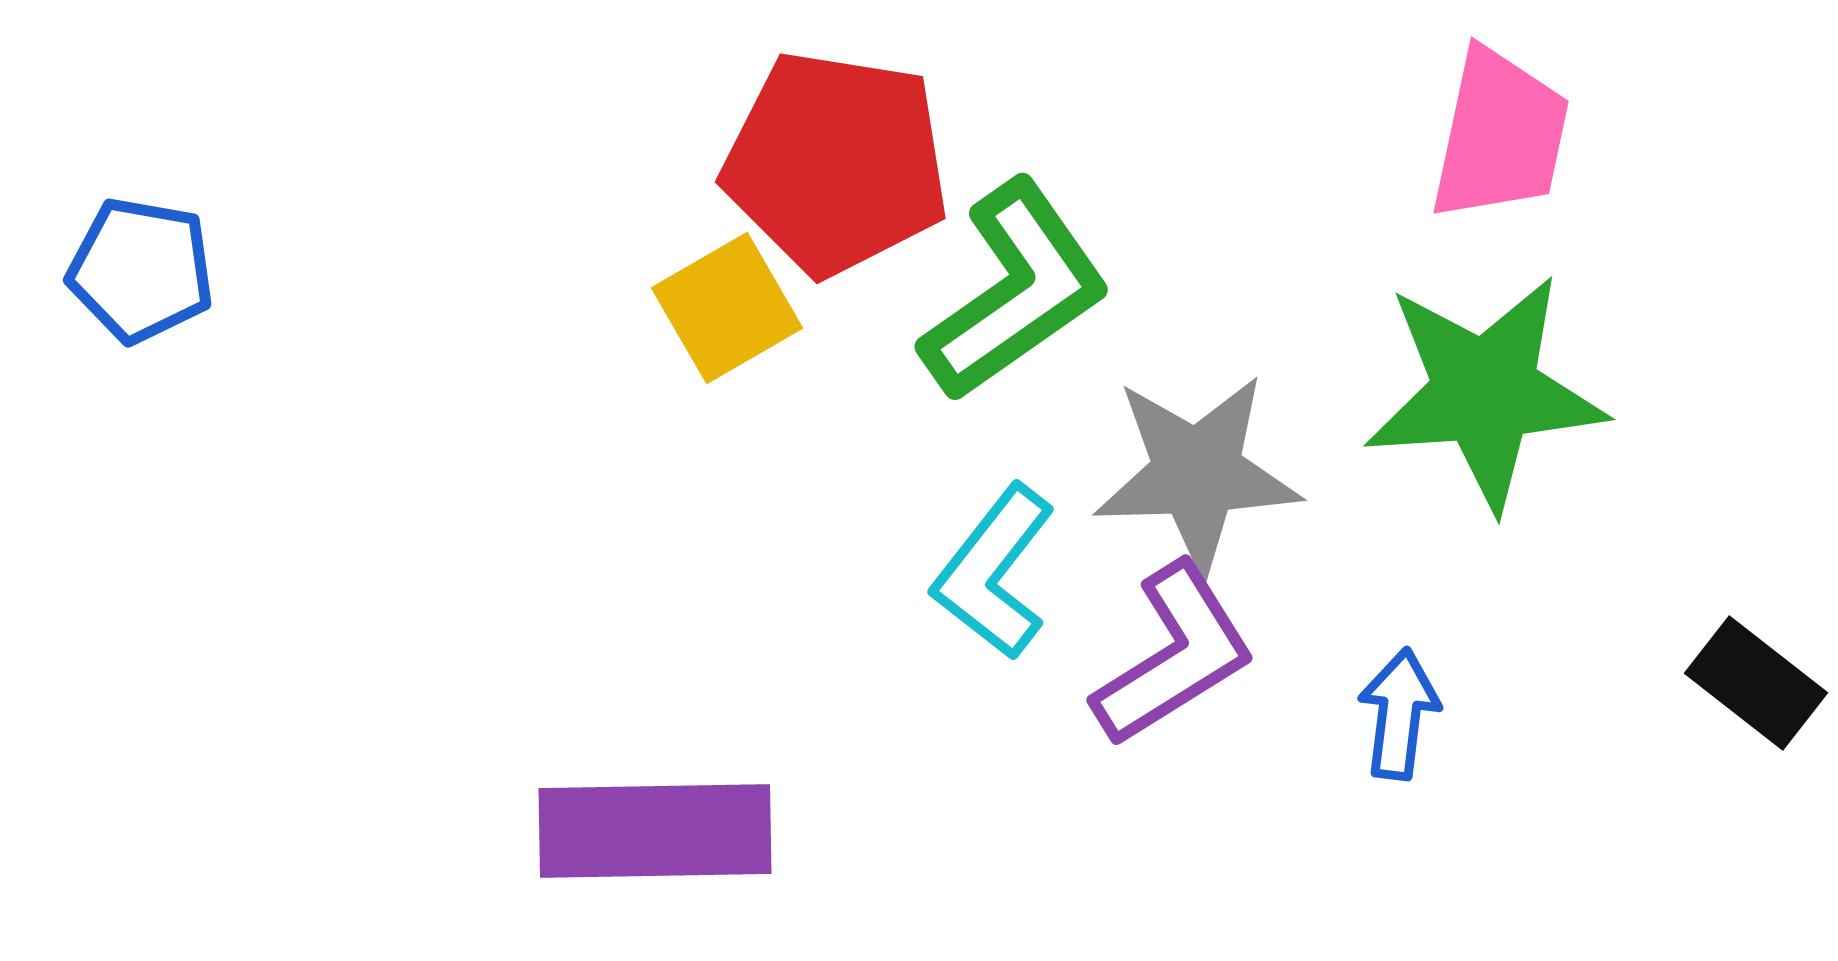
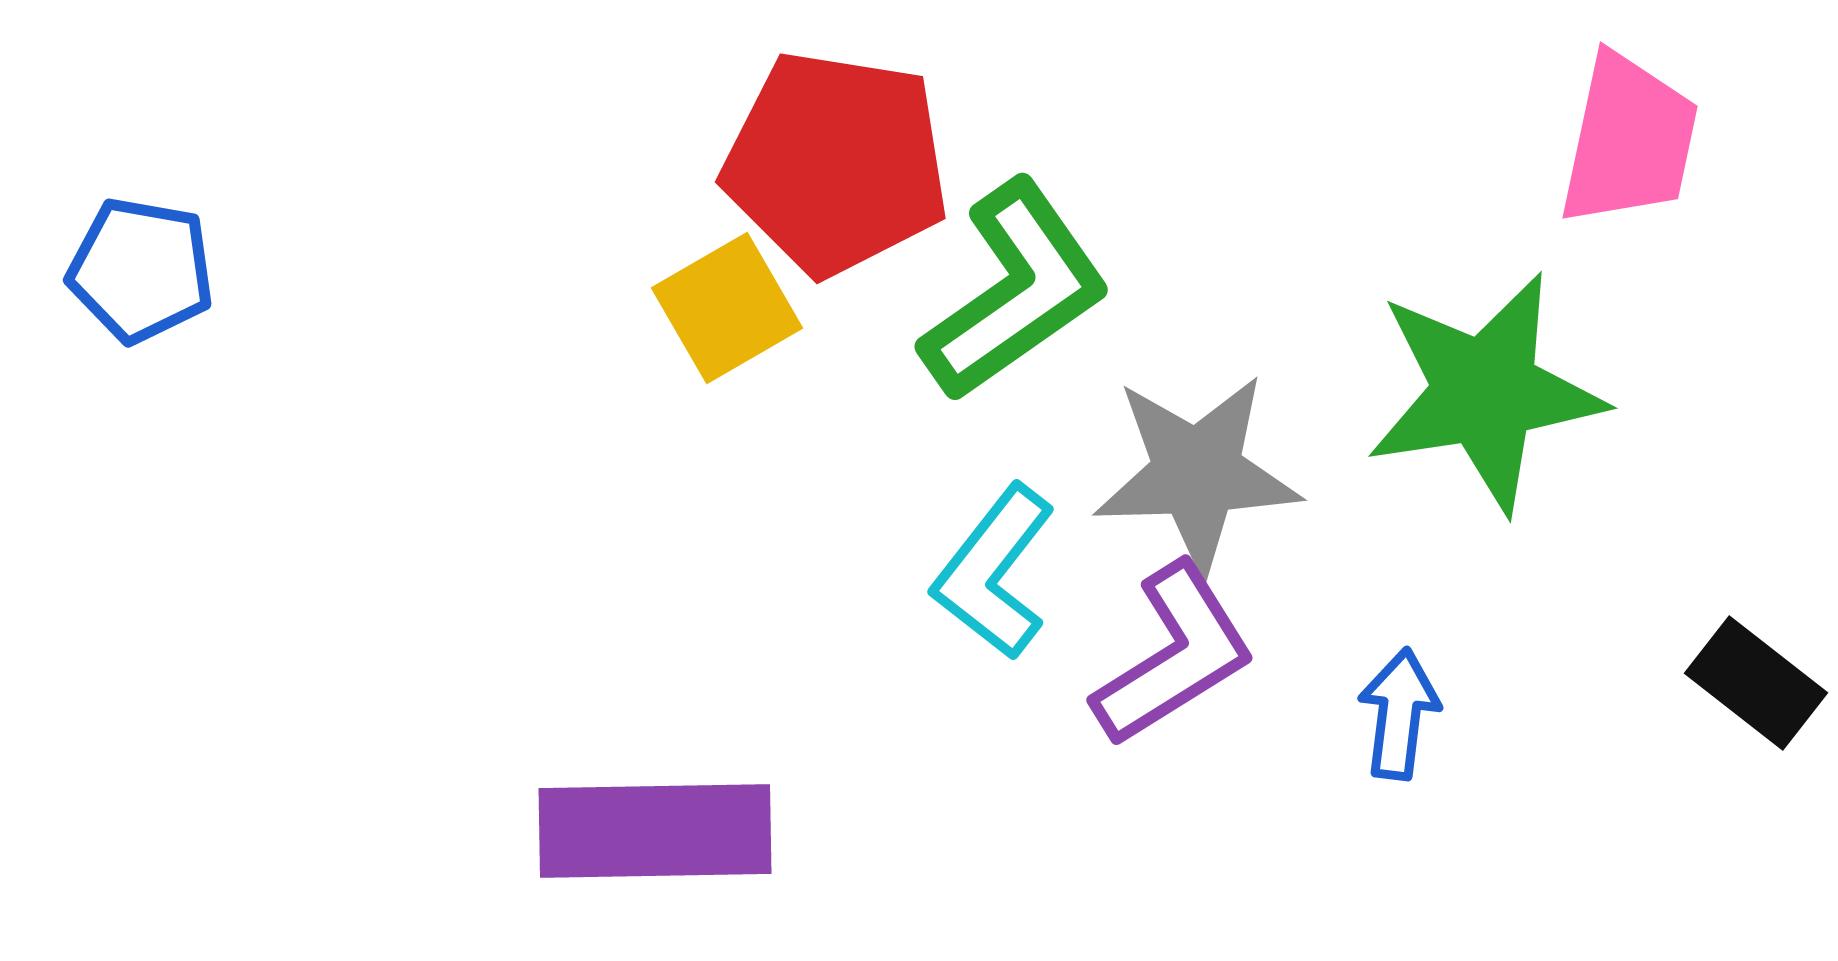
pink trapezoid: moved 129 px right, 5 px down
green star: rotated 5 degrees counterclockwise
